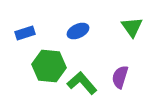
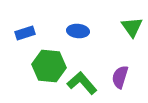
blue ellipse: rotated 30 degrees clockwise
